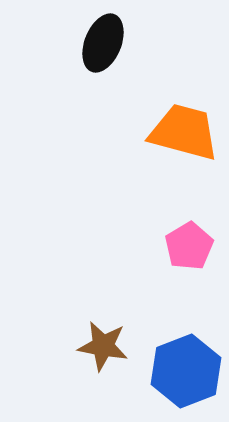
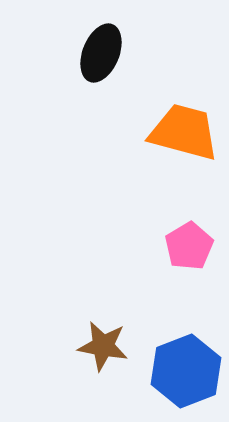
black ellipse: moved 2 px left, 10 px down
